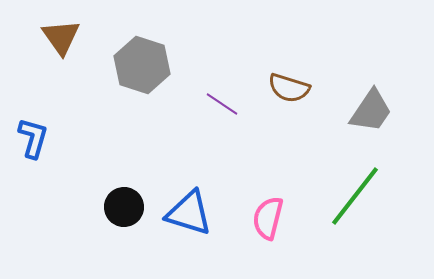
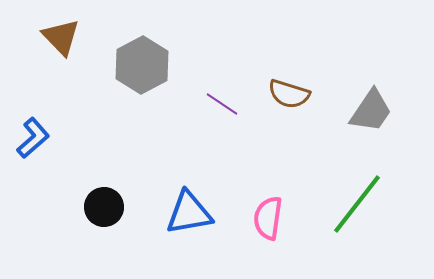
brown triangle: rotated 9 degrees counterclockwise
gray hexagon: rotated 14 degrees clockwise
brown semicircle: moved 6 px down
blue L-shape: rotated 33 degrees clockwise
green line: moved 2 px right, 8 px down
black circle: moved 20 px left
blue triangle: rotated 27 degrees counterclockwise
pink semicircle: rotated 6 degrees counterclockwise
